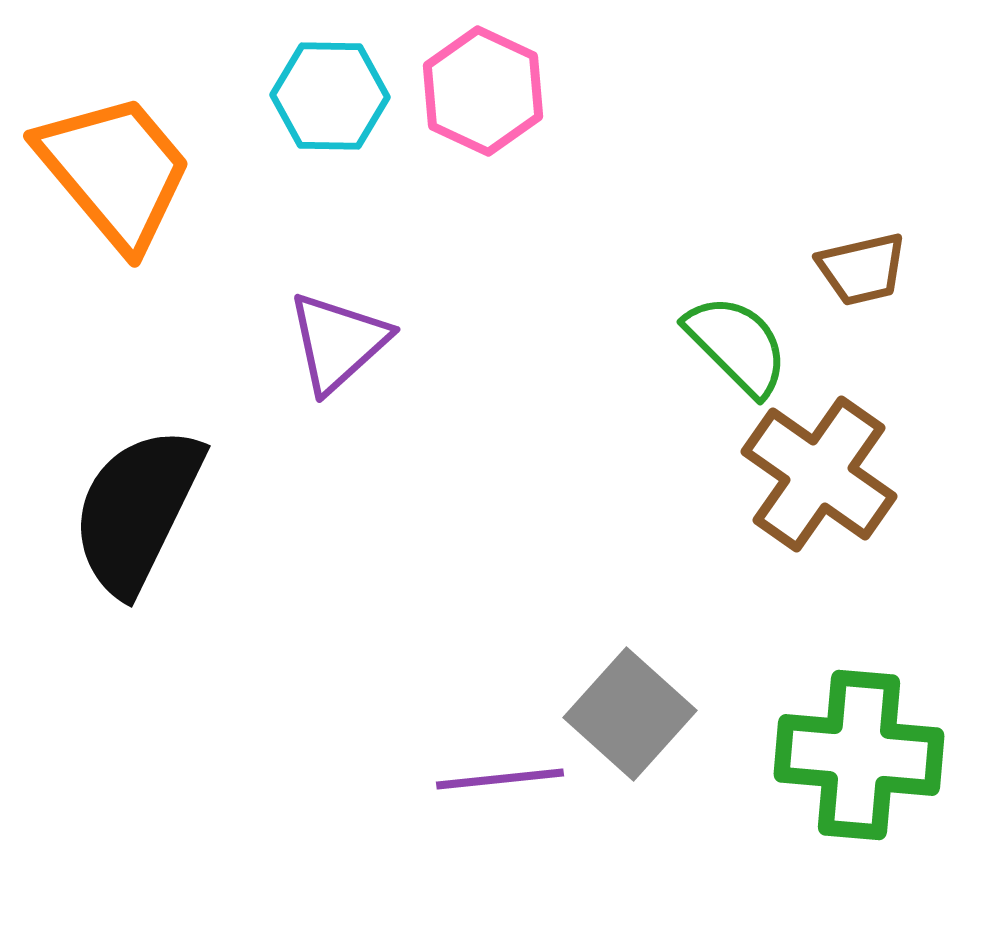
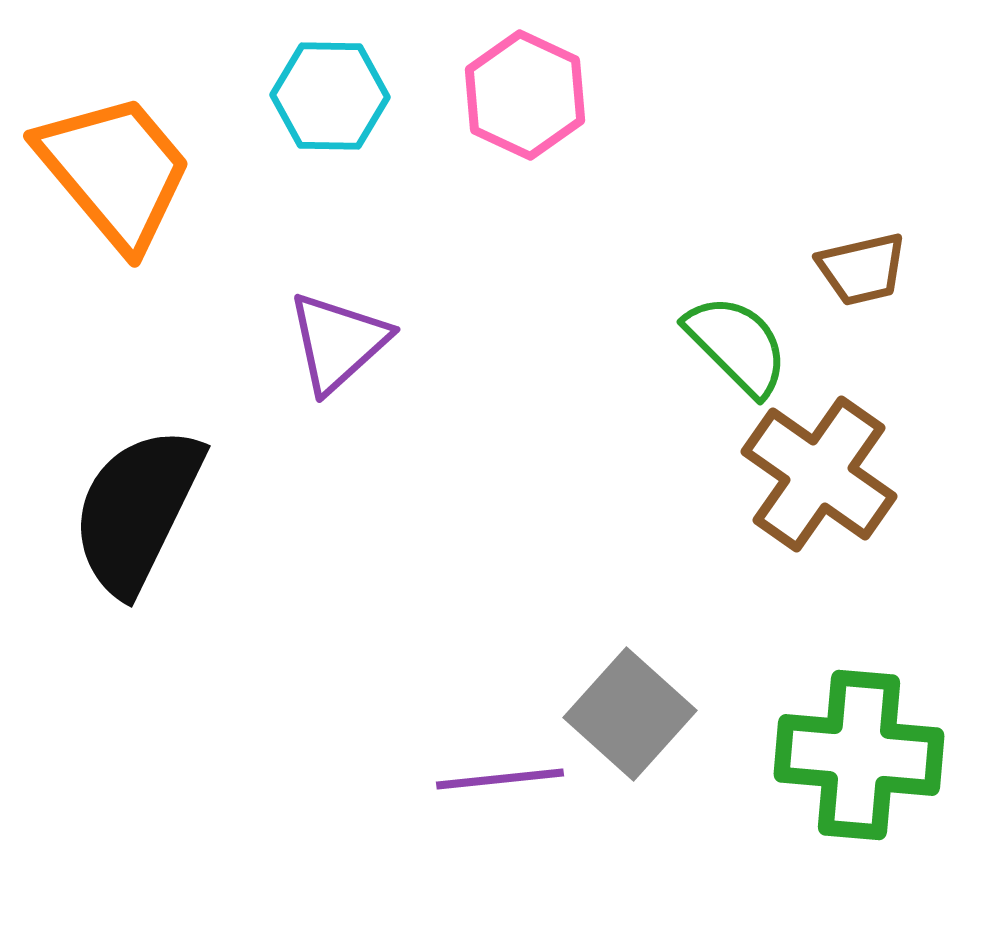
pink hexagon: moved 42 px right, 4 px down
